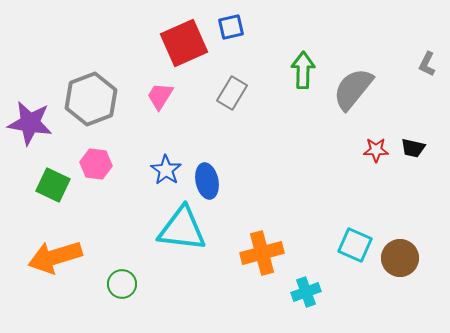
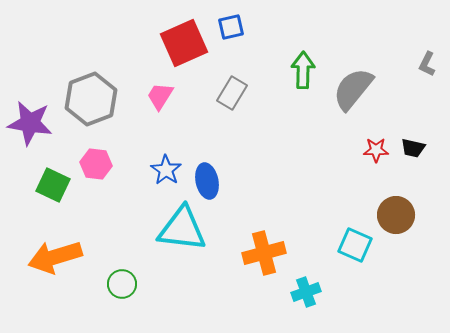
orange cross: moved 2 px right
brown circle: moved 4 px left, 43 px up
